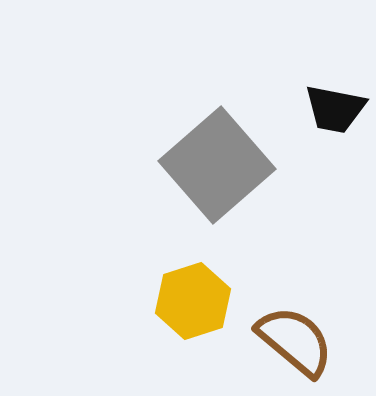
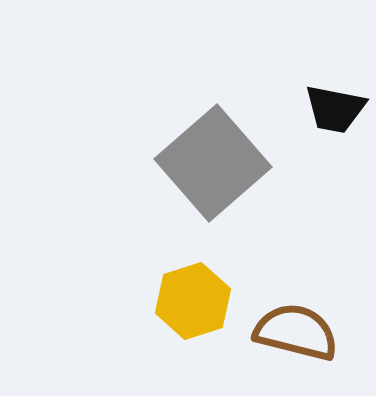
gray square: moved 4 px left, 2 px up
brown semicircle: moved 1 px right, 9 px up; rotated 26 degrees counterclockwise
